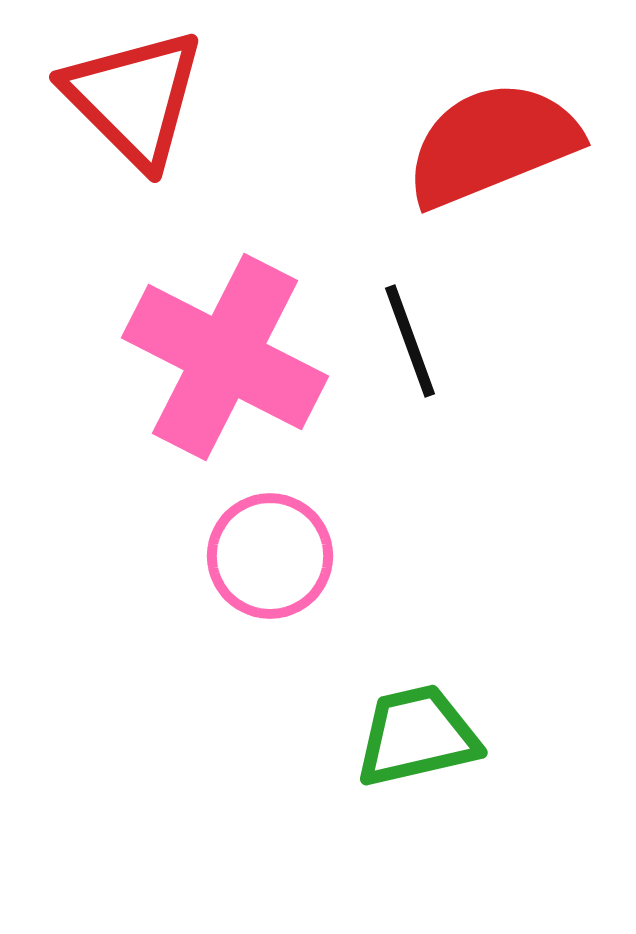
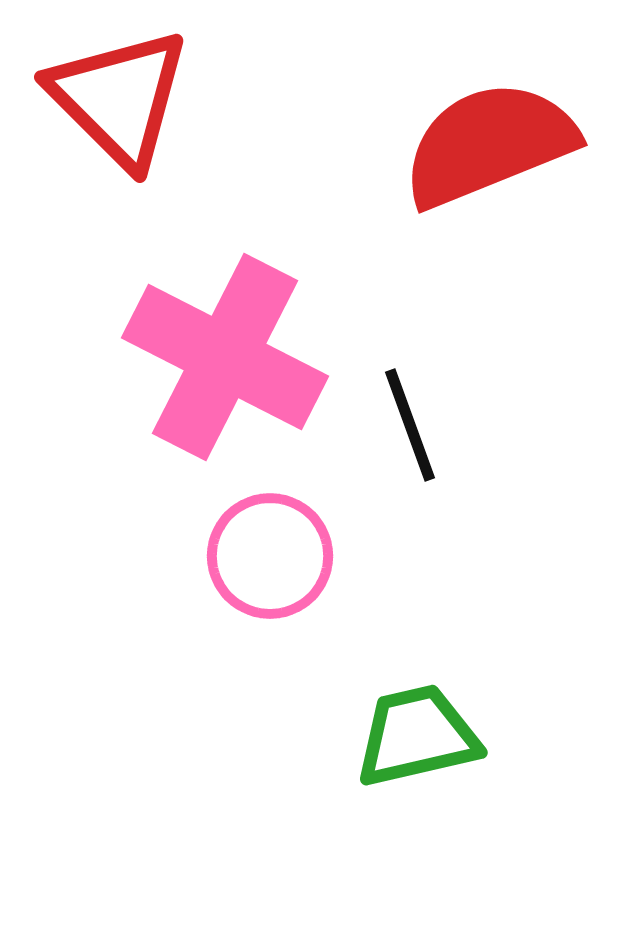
red triangle: moved 15 px left
red semicircle: moved 3 px left
black line: moved 84 px down
